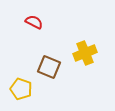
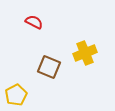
yellow pentagon: moved 5 px left, 6 px down; rotated 25 degrees clockwise
